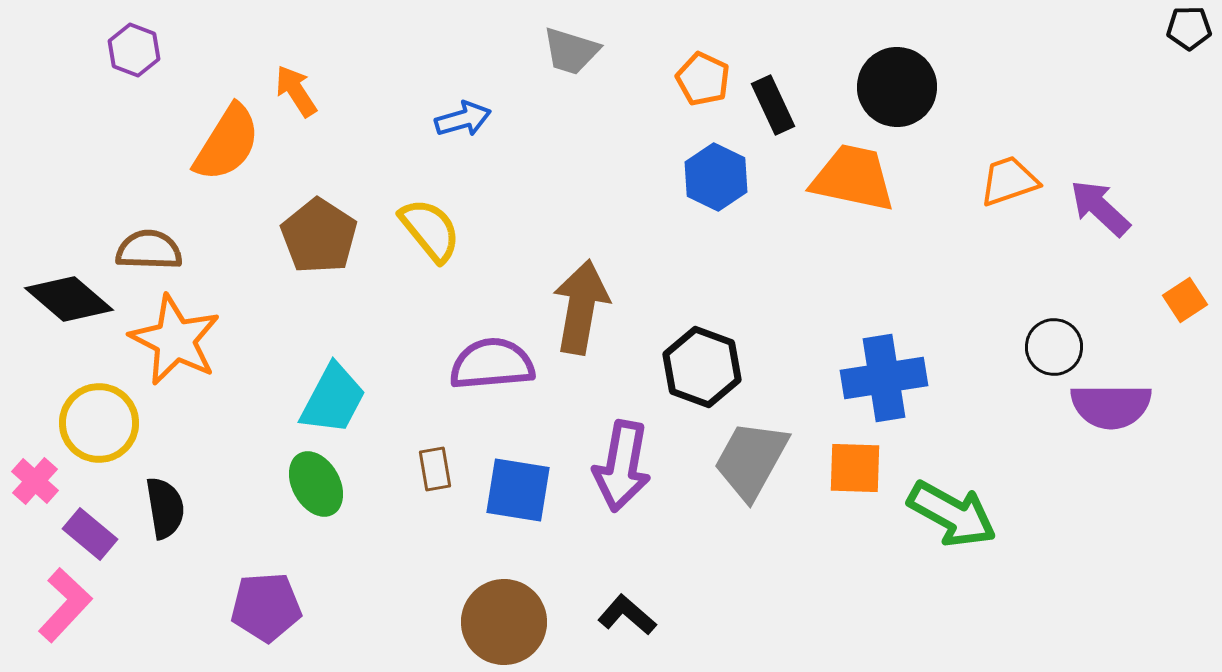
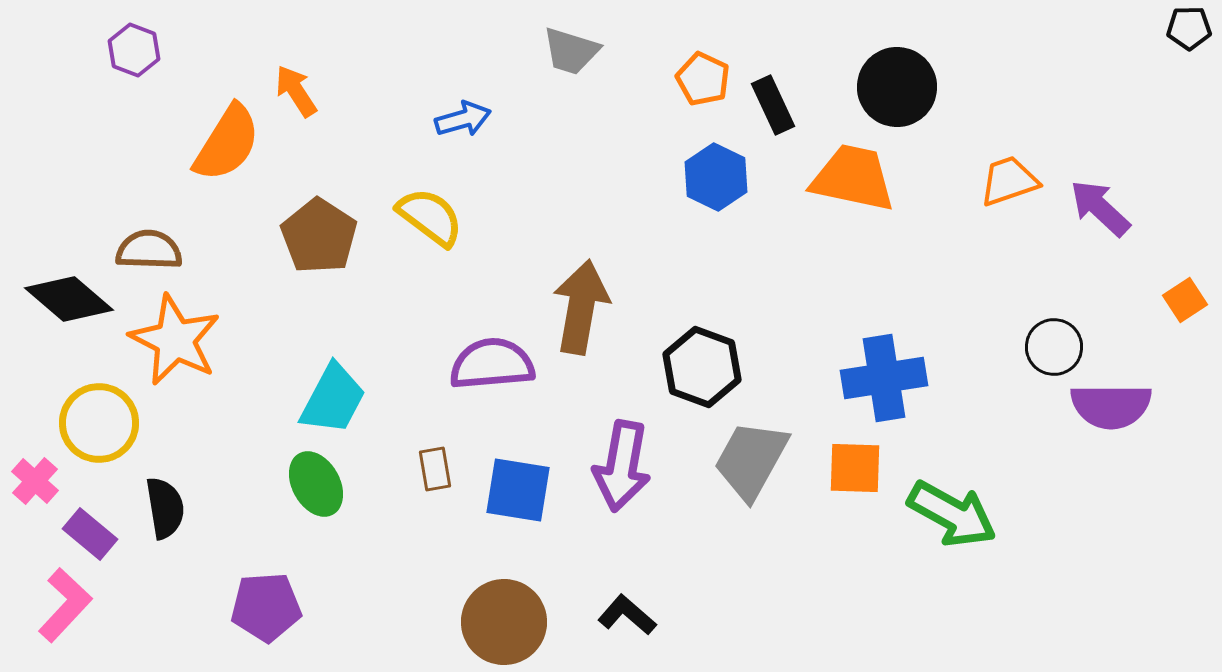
yellow semicircle at (430, 230): moved 13 px up; rotated 14 degrees counterclockwise
